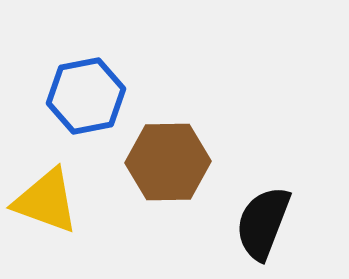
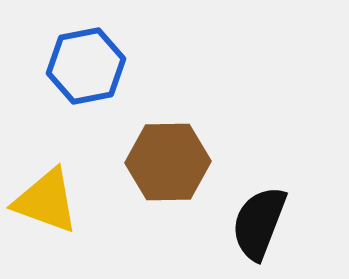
blue hexagon: moved 30 px up
black semicircle: moved 4 px left
